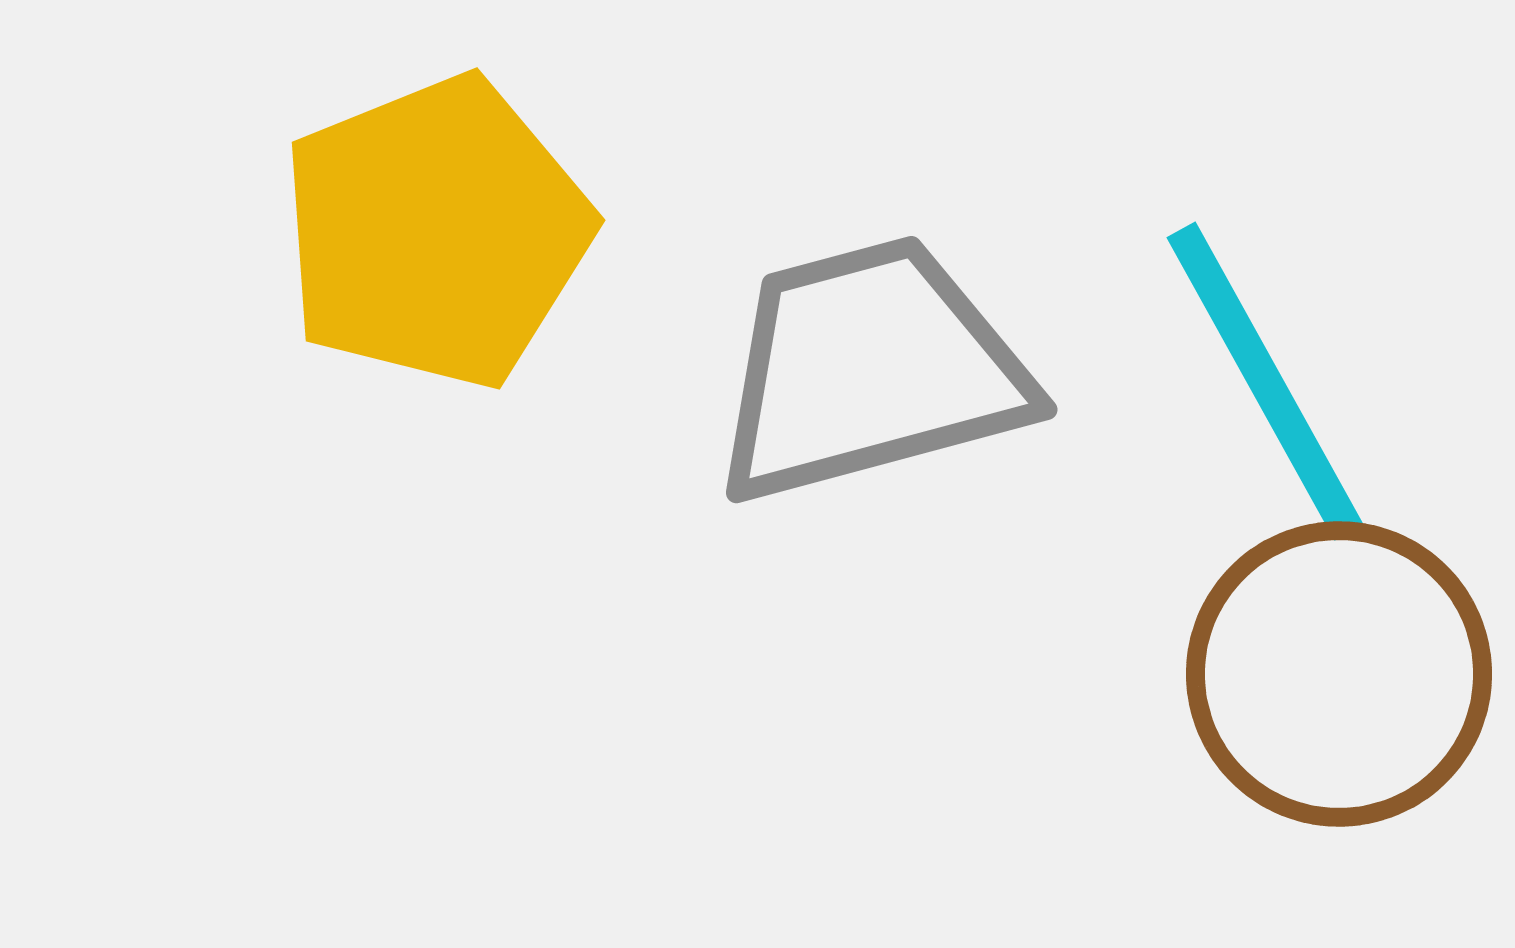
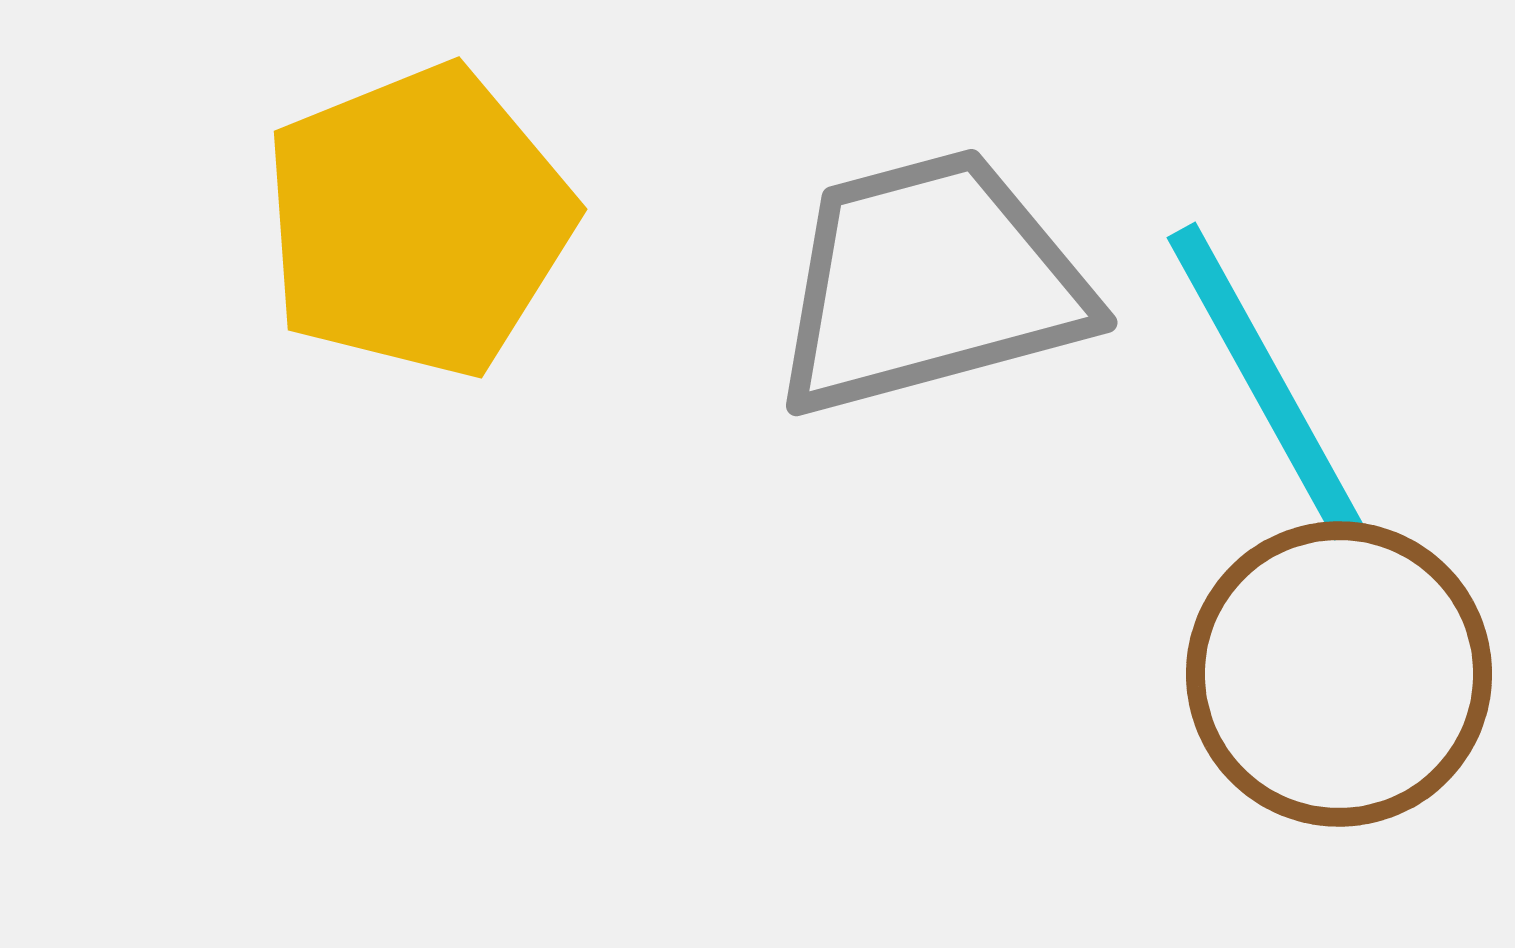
yellow pentagon: moved 18 px left, 11 px up
gray trapezoid: moved 60 px right, 87 px up
